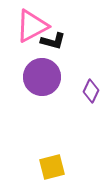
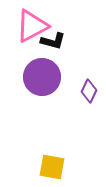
purple diamond: moved 2 px left
yellow square: rotated 24 degrees clockwise
